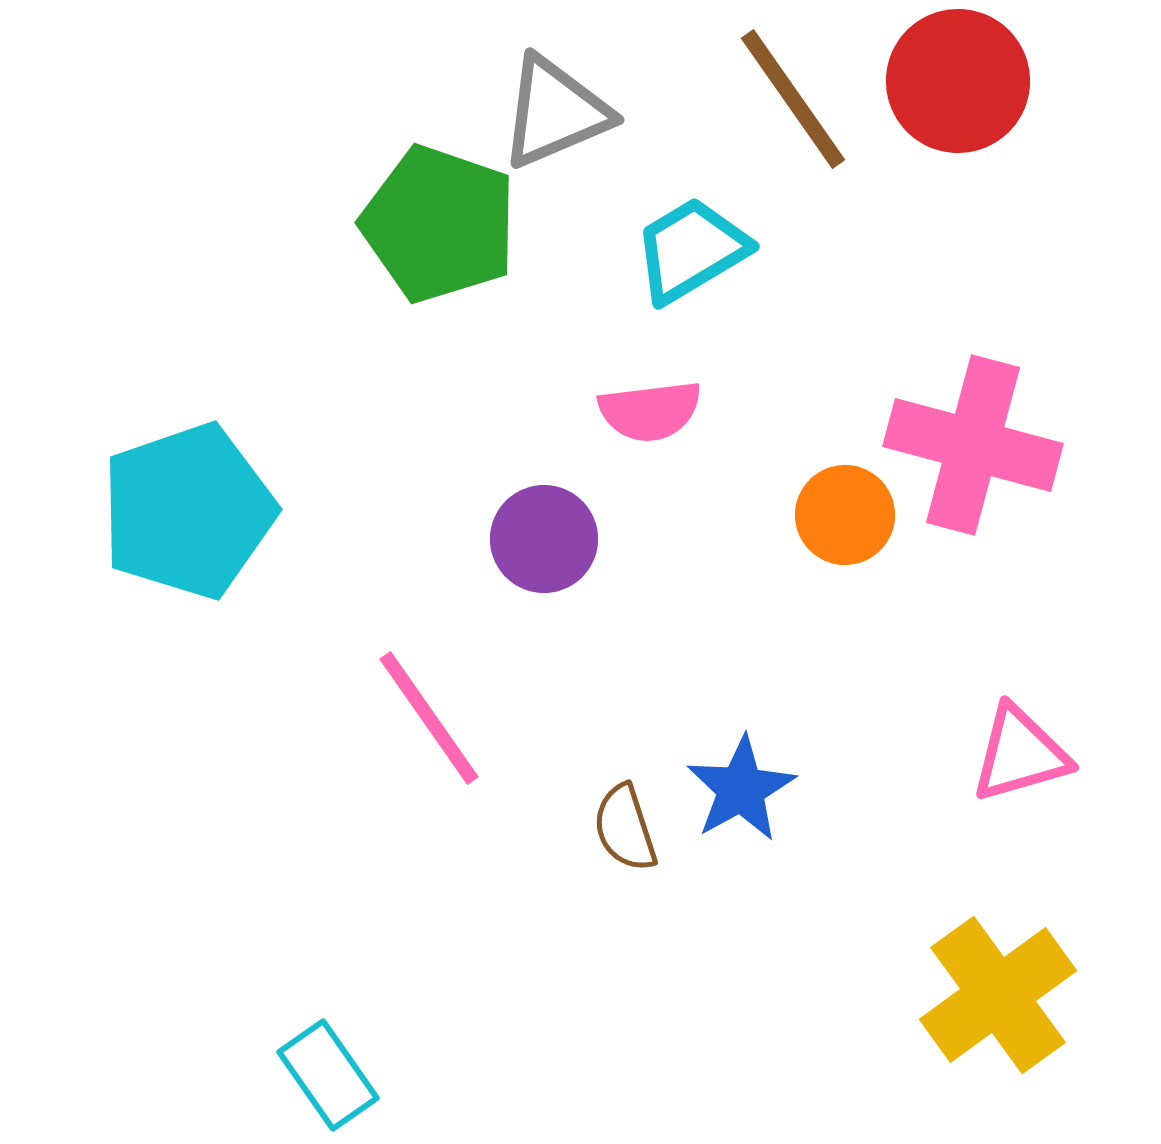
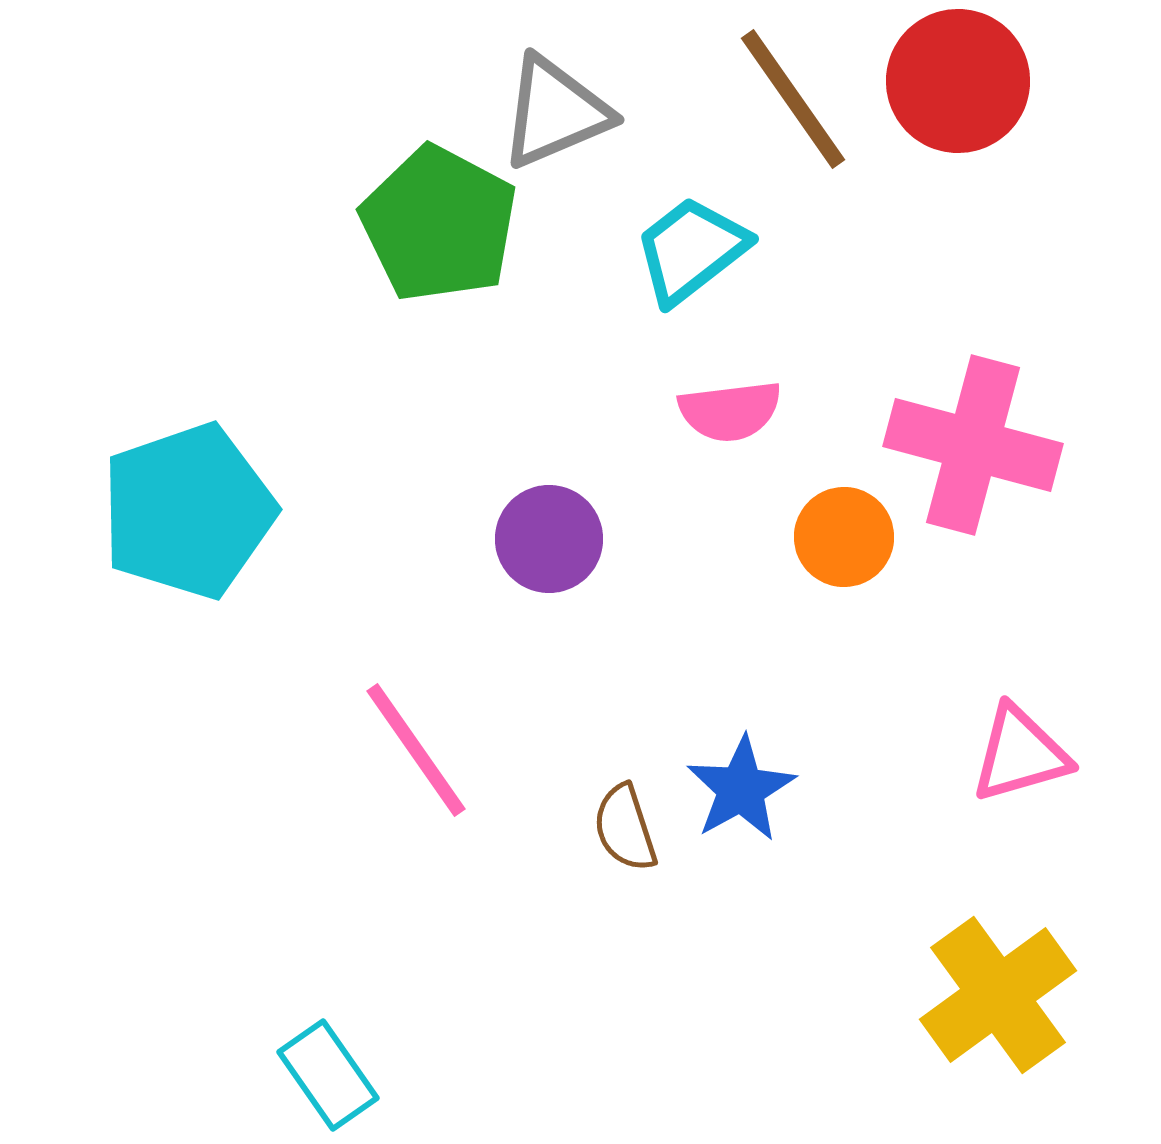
green pentagon: rotated 9 degrees clockwise
cyan trapezoid: rotated 7 degrees counterclockwise
pink semicircle: moved 80 px right
orange circle: moved 1 px left, 22 px down
purple circle: moved 5 px right
pink line: moved 13 px left, 32 px down
